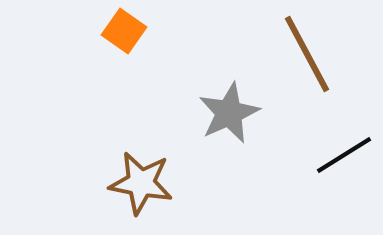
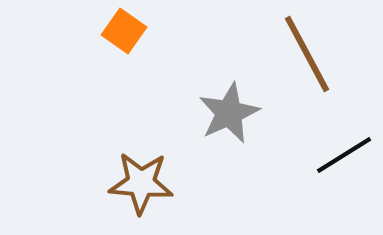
brown star: rotated 6 degrees counterclockwise
